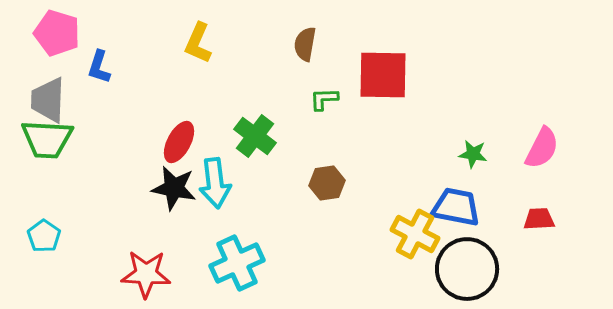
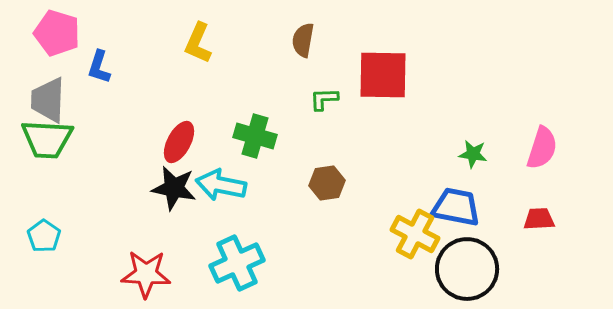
brown semicircle: moved 2 px left, 4 px up
green cross: rotated 21 degrees counterclockwise
pink semicircle: rotated 9 degrees counterclockwise
cyan arrow: moved 6 px right, 2 px down; rotated 108 degrees clockwise
